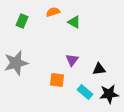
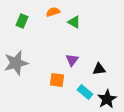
black star: moved 2 px left, 5 px down; rotated 24 degrees counterclockwise
